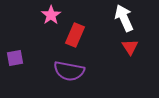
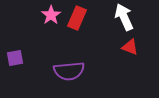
white arrow: moved 1 px up
red rectangle: moved 2 px right, 17 px up
red triangle: rotated 36 degrees counterclockwise
purple semicircle: rotated 16 degrees counterclockwise
